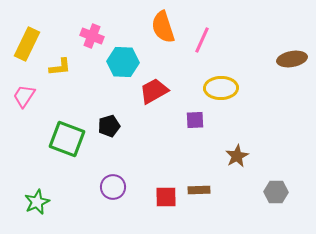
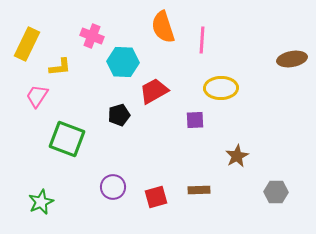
pink line: rotated 20 degrees counterclockwise
pink trapezoid: moved 13 px right
black pentagon: moved 10 px right, 11 px up
red square: moved 10 px left; rotated 15 degrees counterclockwise
green star: moved 4 px right
